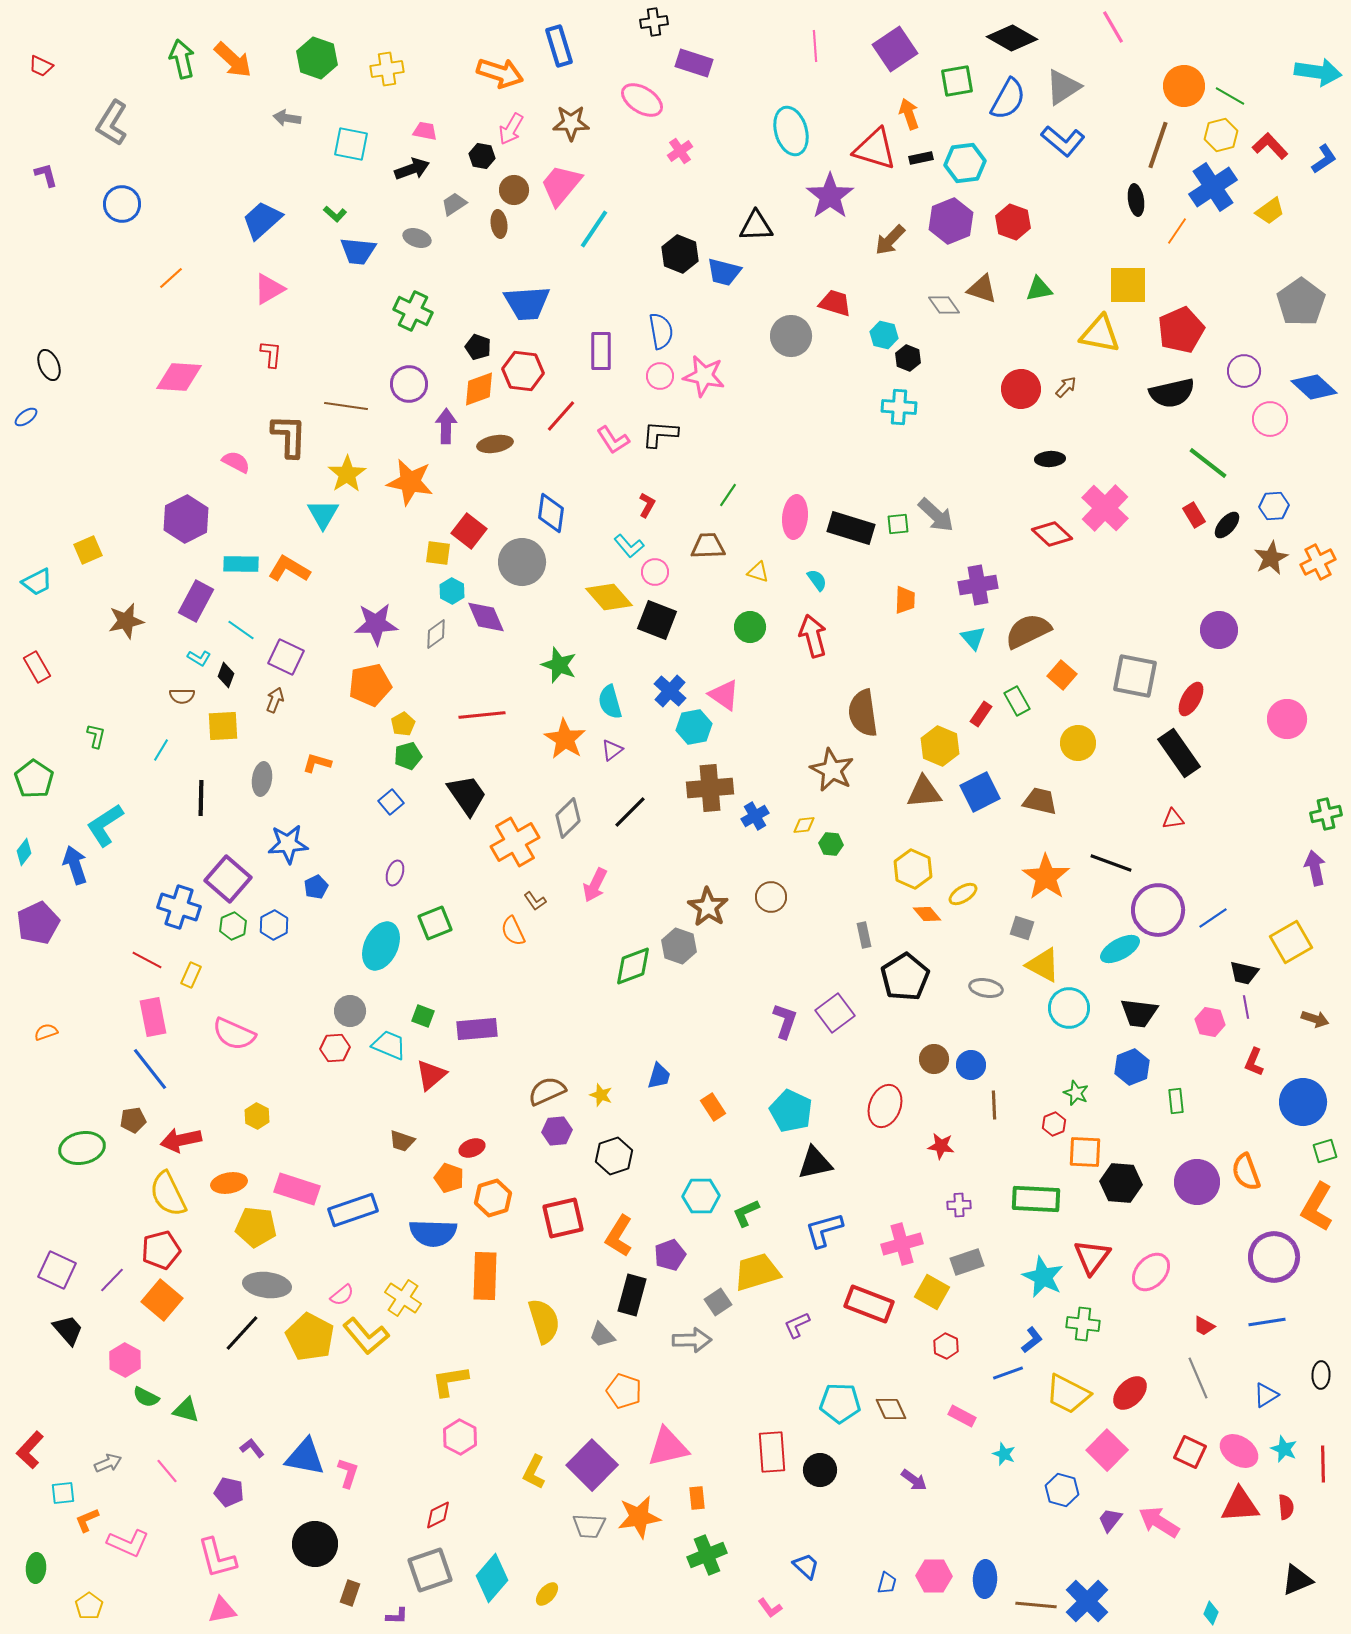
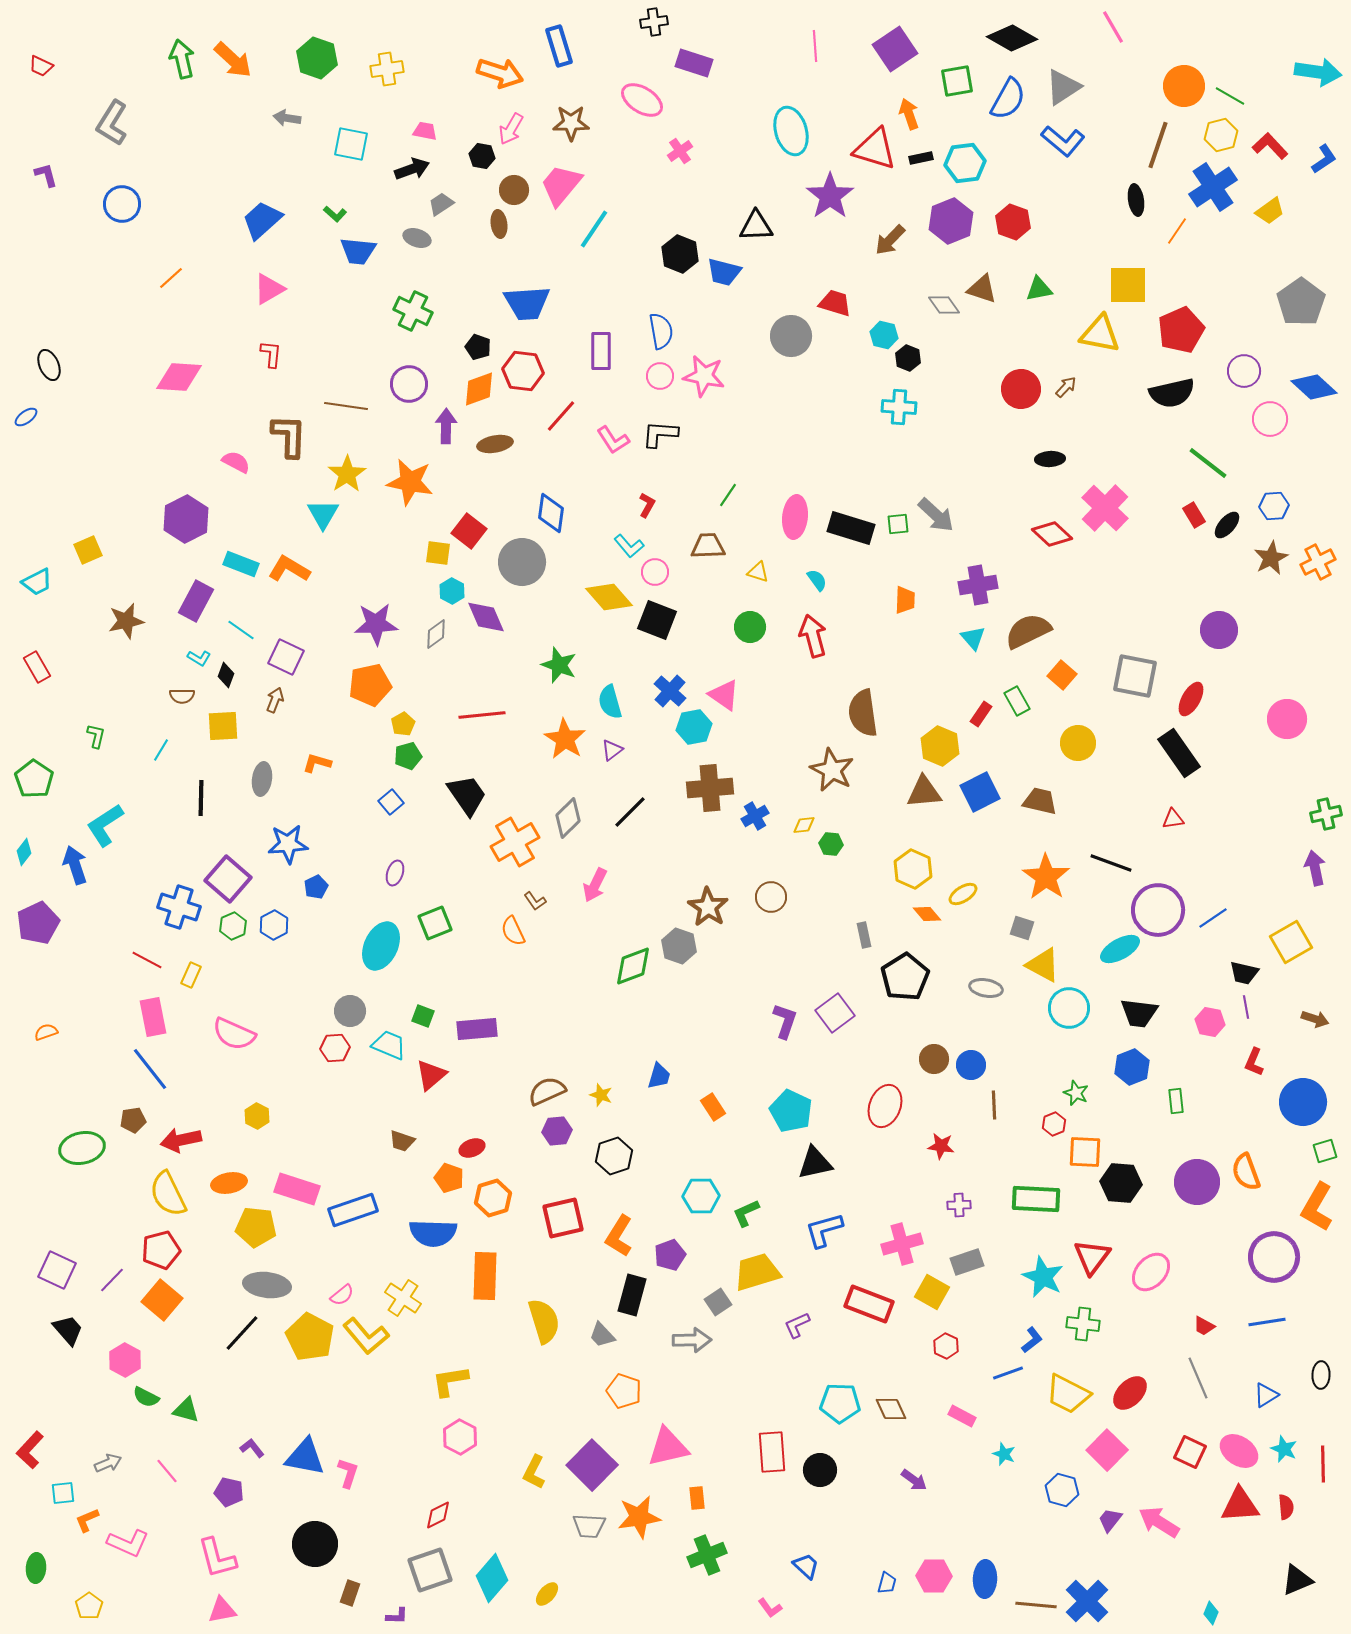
gray trapezoid at (454, 204): moved 13 px left
cyan rectangle at (241, 564): rotated 20 degrees clockwise
